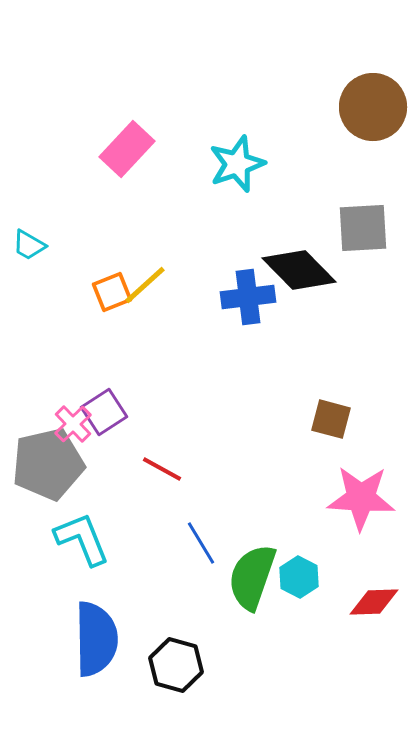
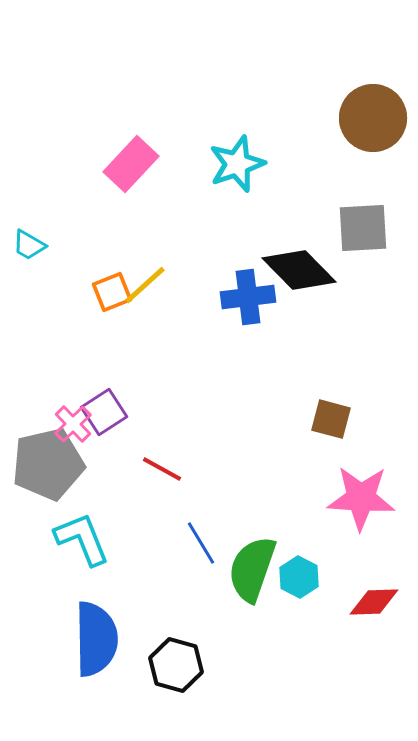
brown circle: moved 11 px down
pink rectangle: moved 4 px right, 15 px down
green semicircle: moved 8 px up
